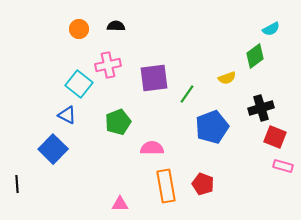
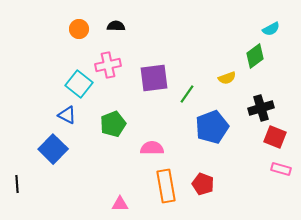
green pentagon: moved 5 px left, 2 px down
pink rectangle: moved 2 px left, 3 px down
